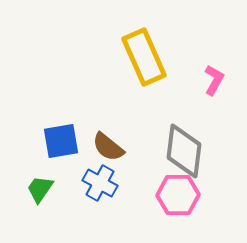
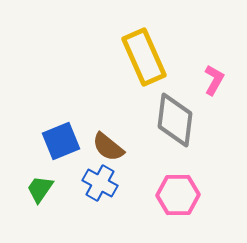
blue square: rotated 12 degrees counterclockwise
gray diamond: moved 9 px left, 31 px up
